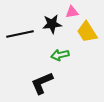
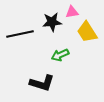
black star: moved 2 px up
green arrow: rotated 12 degrees counterclockwise
black L-shape: rotated 140 degrees counterclockwise
